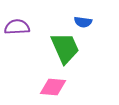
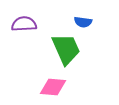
purple semicircle: moved 7 px right, 3 px up
green trapezoid: moved 1 px right, 1 px down
